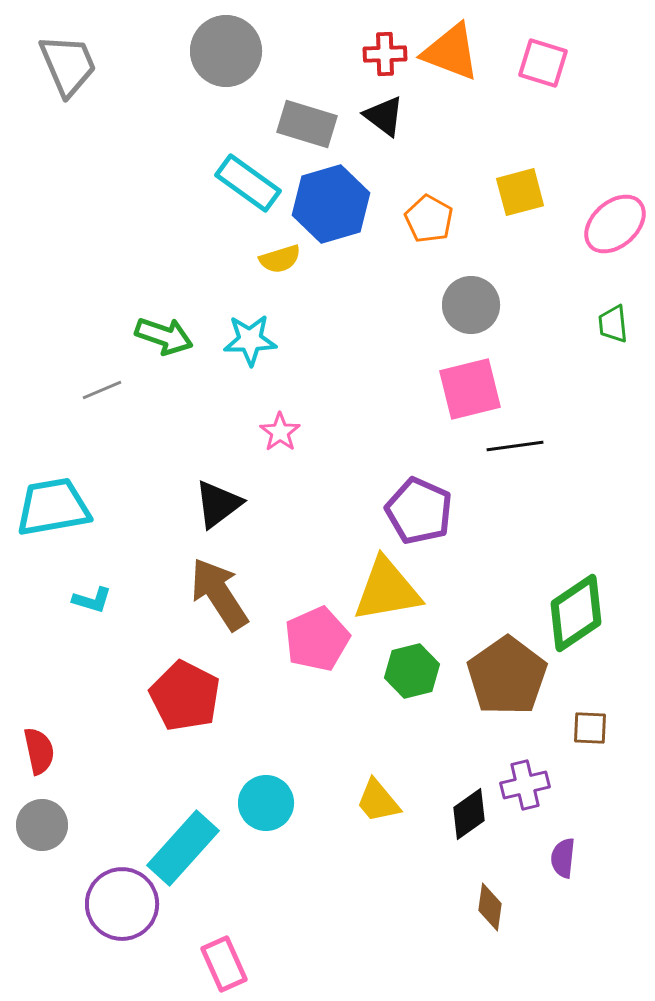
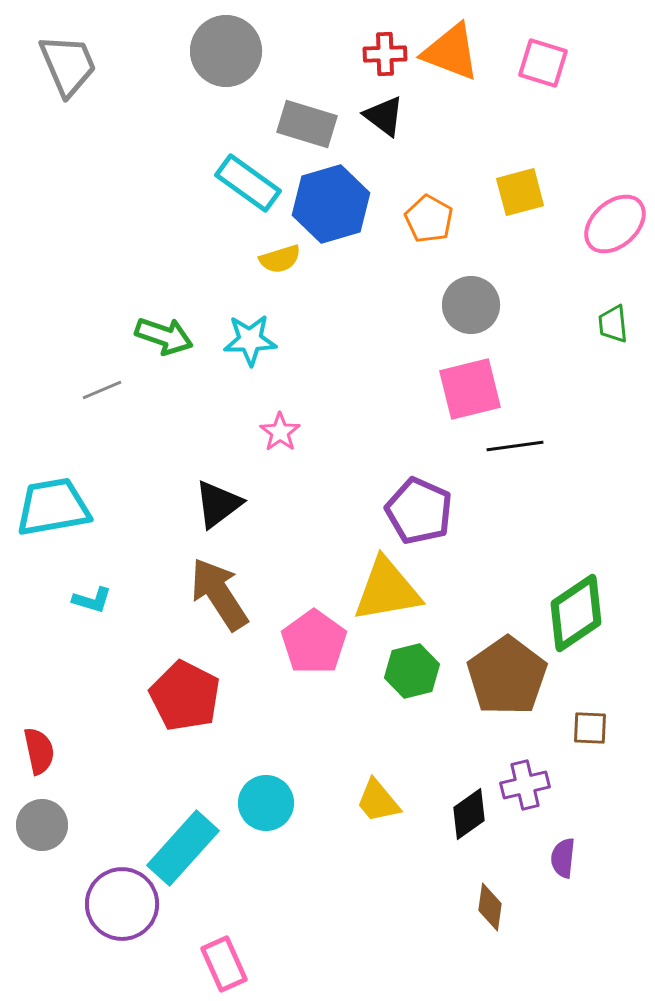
pink pentagon at (317, 639): moved 3 px left, 3 px down; rotated 12 degrees counterclockwise
